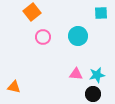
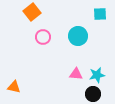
cyan square: moved 1 px left, 1 px down
